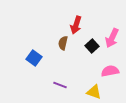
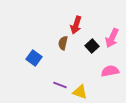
yellow triangle: moved 14 px left
